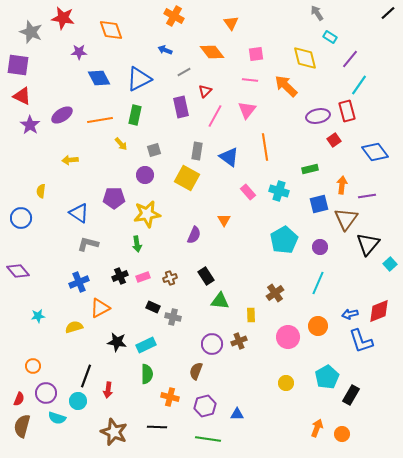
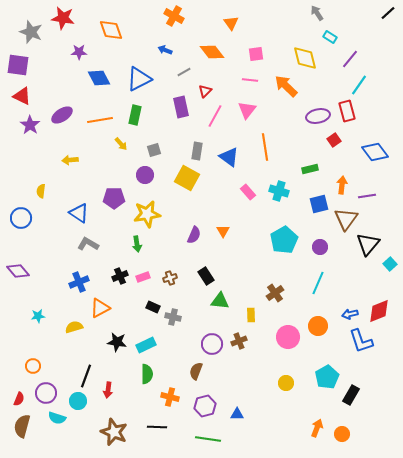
orange triangle at (224, 220): moved 1 px left, 11 px down
gray L-shape at (88, 244): rotated 15 degrees clockwise
